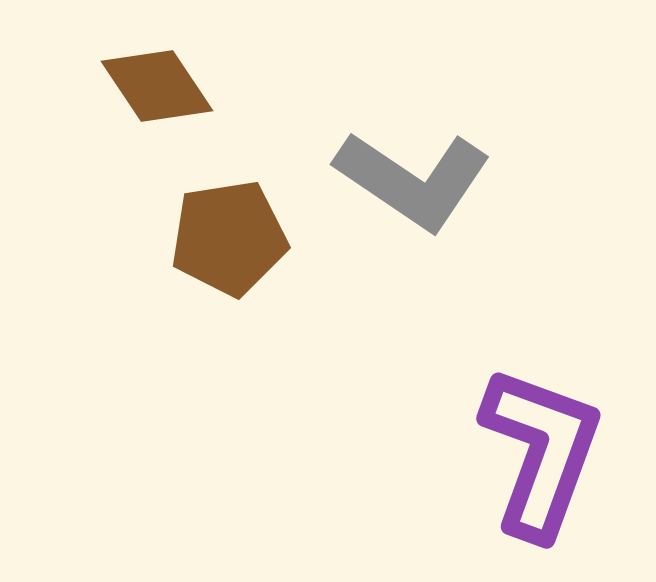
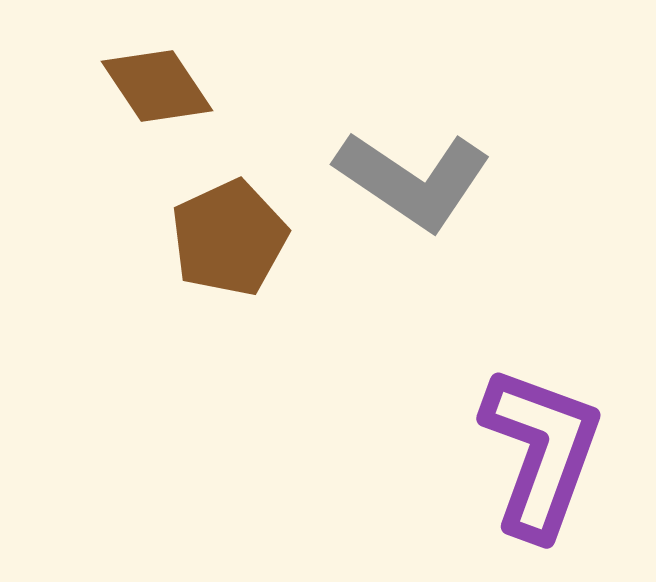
brown pentagon: rotated 16 degrees counterclockwise
